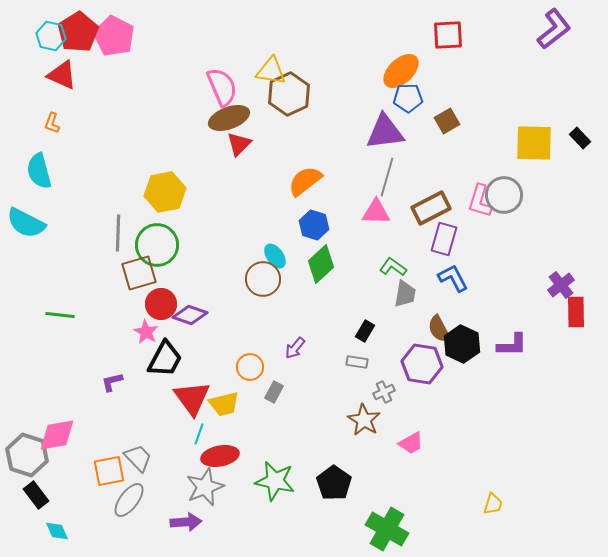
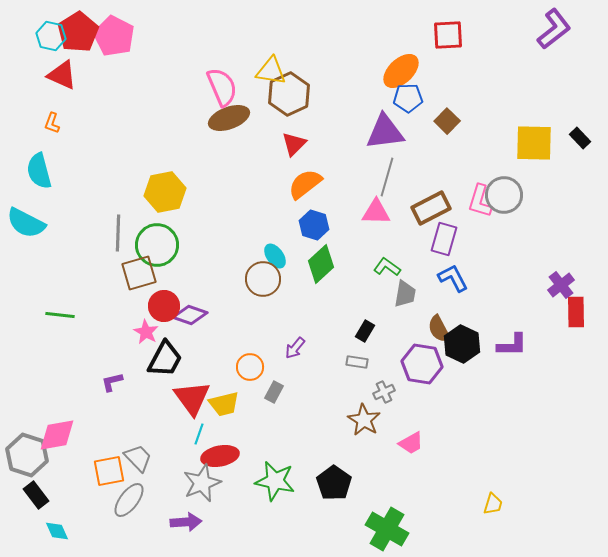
brown square at (447, 121): rotated 15 degrees counterclockwise
red triangle at (239, 144): moved 55 px right
orange semicircle at (305, 181): moved 3 px down
green L-shape at (393, 267): moved 6 px left
red circle at (161, 304): moved 3 px right, 2 px down
gray star at (205, 487): moved 3 px left, 4 px up
